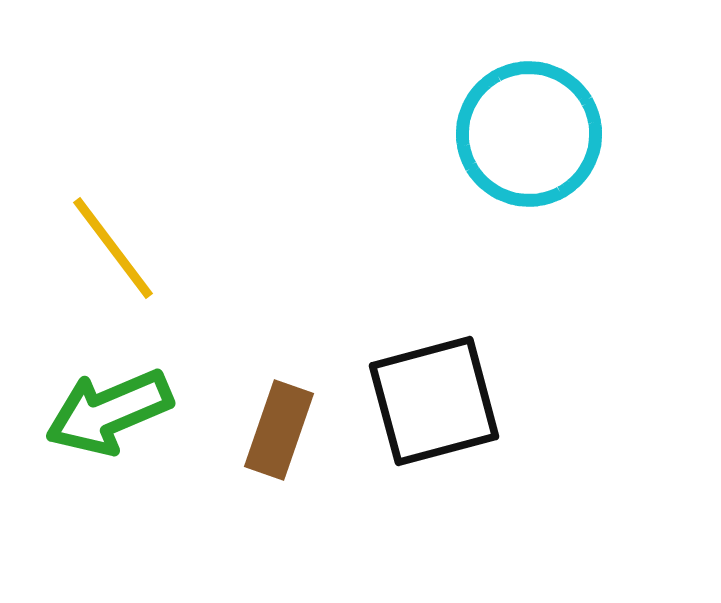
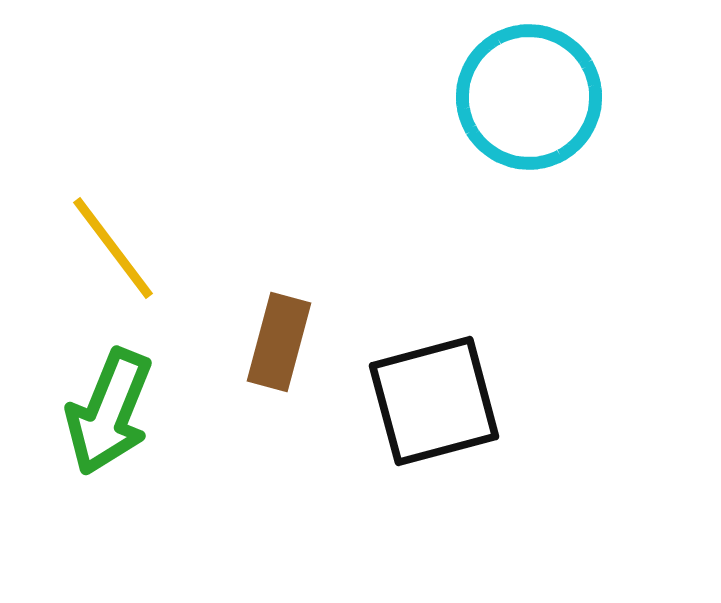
cyan circle: moved 37 px up
green arrow: rotated 45 degrees counterclockwise
brown rectangle: moved 88 px up; rotated 4 degrees counterclockwise
